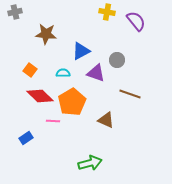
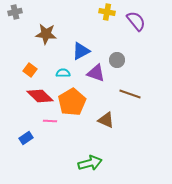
pink line: moved 3 px left
